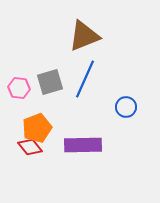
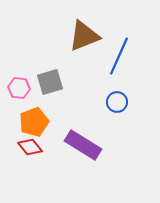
blue line: moved 34 px right, 23 px up
blue circle: moved 9 px left, 5 px up
orange pentagon: moved 3 px left, 6 px up
purple rectangle: rotated 33 degrees clockwise
